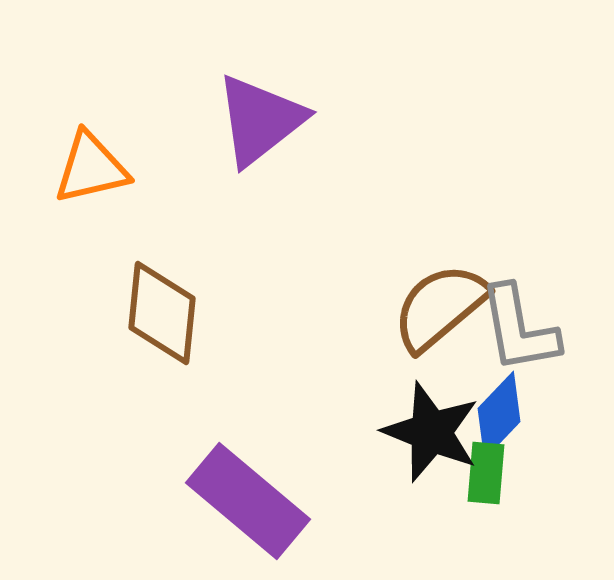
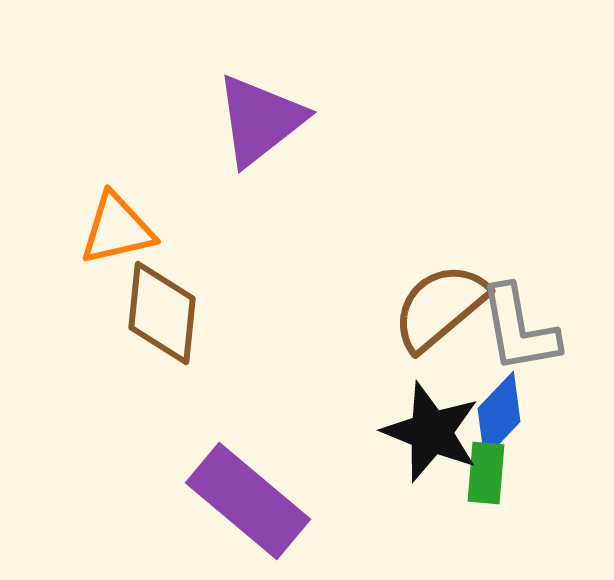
orange triangle: moved 26 px right, 61 px down
